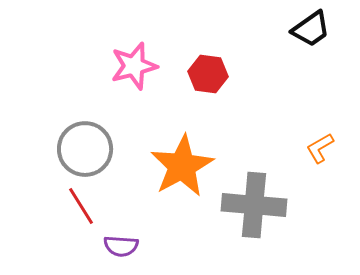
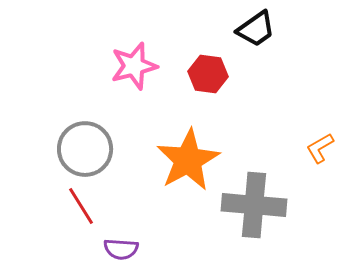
black trapezoid: moved 55 px left
orange star: moved 6 px right, 6 px up
purple semicircle: moved 3 px down
